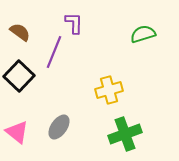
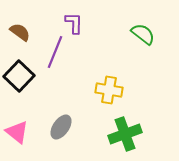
green semicircle: rotated 55 degrees clockwise
purple line: moved 1 px right
yellow cross: rotated 24 degrees clockwise
gray ellipse: moved 2 px right
